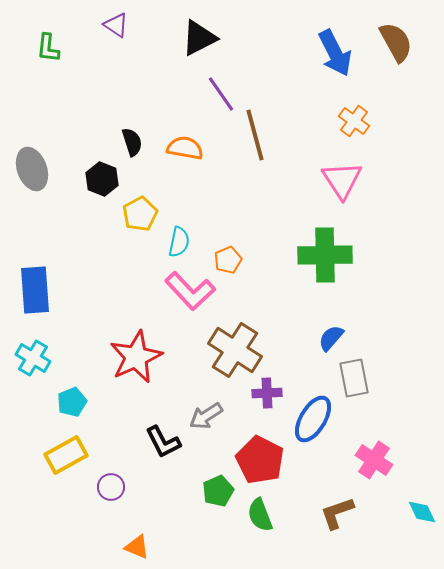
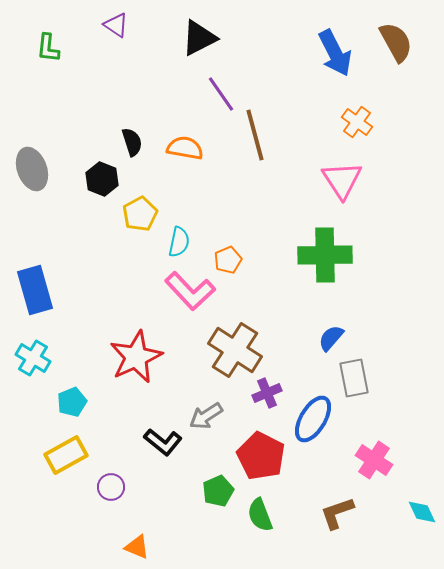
orange cross: moved 3 px right, 1 px down
blue rectangle: rotated 12 degrees counterclockwise
purple cross: rotated 20 degrees counterclockwise
black L-shape: rotated 24 degrees counterclockwise
red pentagon: moved 1 px right, 4 px up
